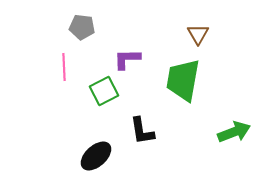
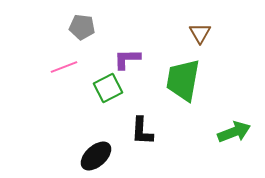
brown triangle: moved 2 px right, 1 px up
pink line: rotated 72 degrees clockwise
green square: moved 4 px right, 3 px up
black L-shape: rotated 12 degrees clockwise
